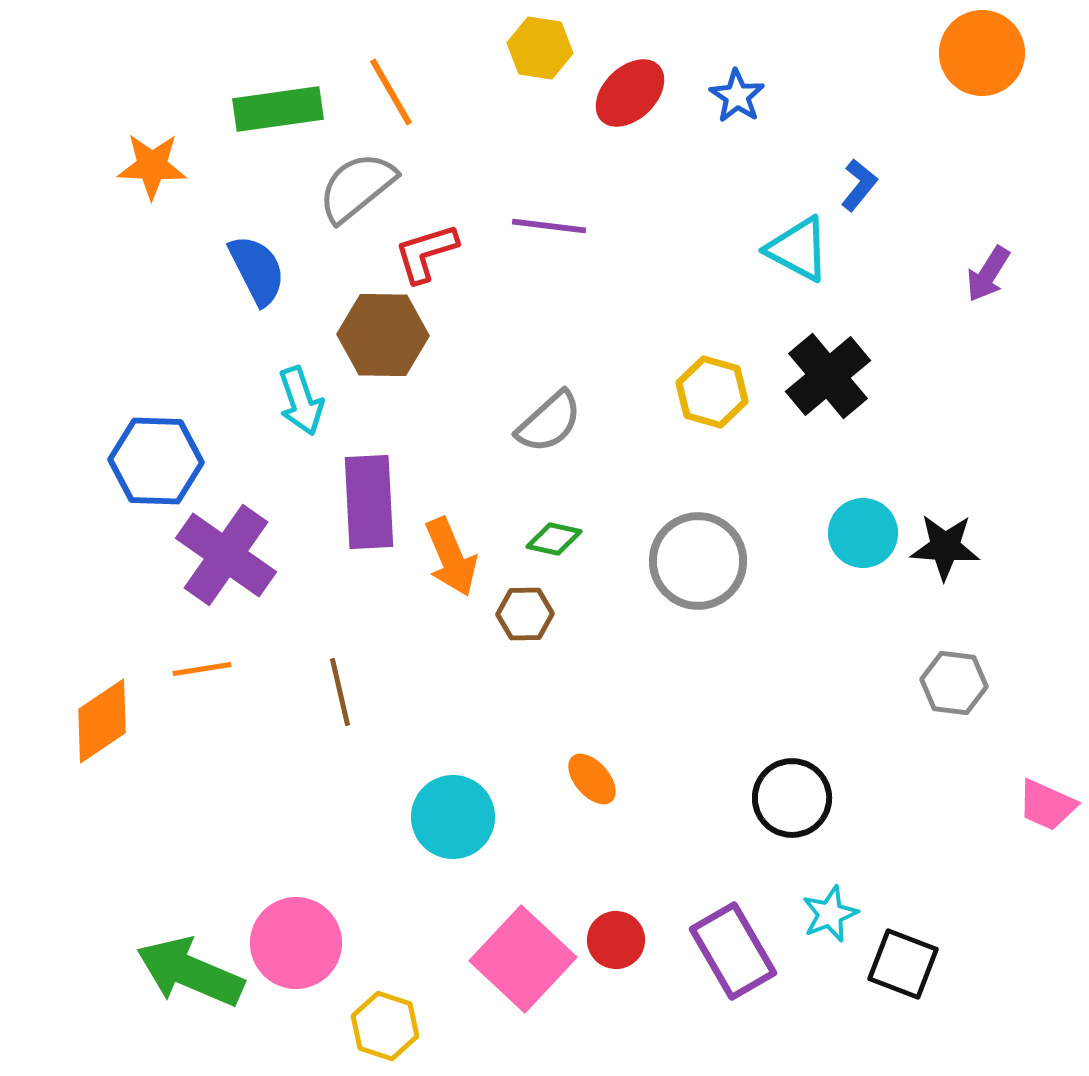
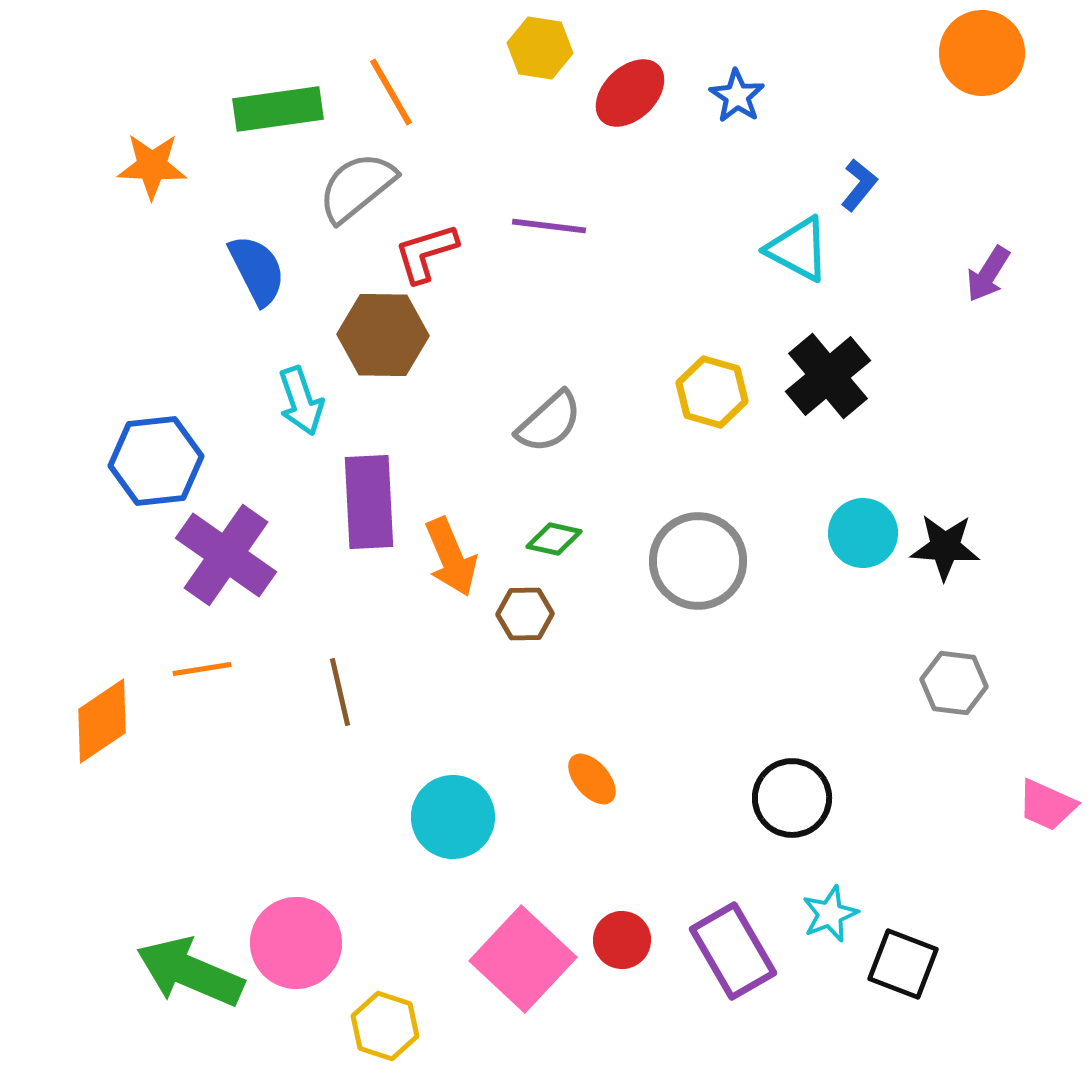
blue hexagon at (156, 461): rotated 8 degrees counterclockwise
red circle at (616, 940): moved 6 px right
